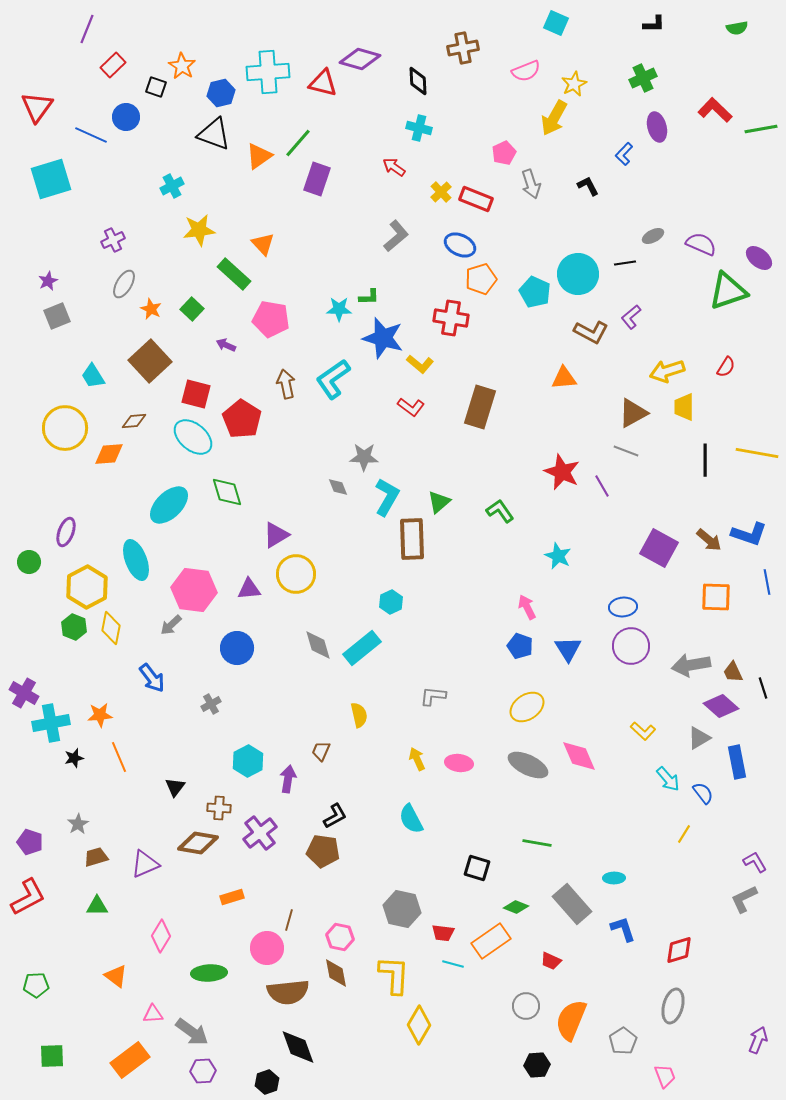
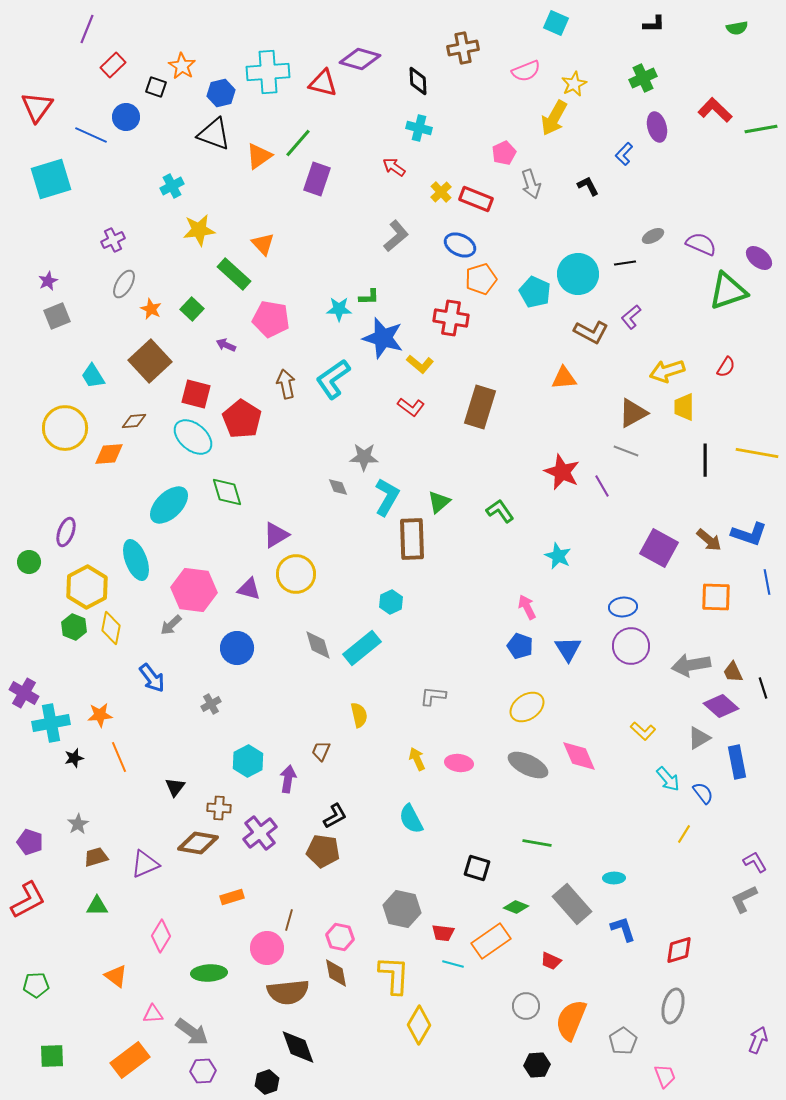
purple triangle at (249, 589): rotated 20 degrees clockwise
red L-shape at (28, 897): moved 3 px down
